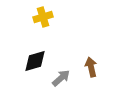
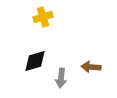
brown arrow: rotated 72 degrees counterclockwise
gray arrow: rotated 138 degrees clockwise
